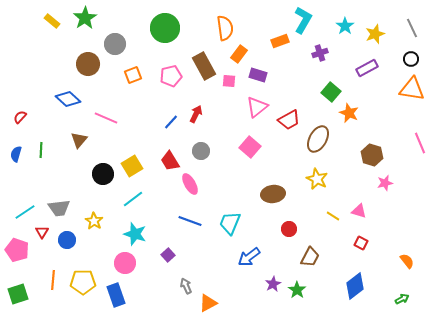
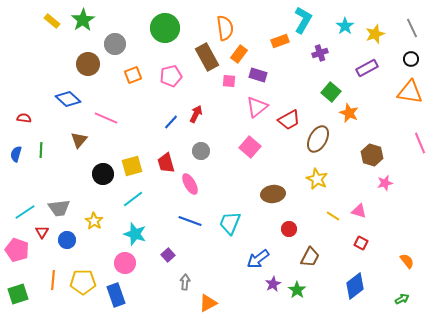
green star at (85, 18): moved 2 px left, 2 px down
brown rectangle at (204, 66): moved 3 px right, 9 px up
orange triangle at (412, 89): moved 2 px left, 3 px down
red semicircle at (20, 117): moved 4 px right, 1 px down; rotated 56 degrees clockwise
red trapezoid at (170, 161): moved 4 px left, 2 px down; rotated 15 degrees clockwise
yellow square at (132, 166): rotated 15 degrees clockwise
blue arrow at (249, 257): moved 9 px right, 2 px down
gray arrow at (186, 286): moved 1 px left, 4 px up; rotated 28 degrees clockwise
